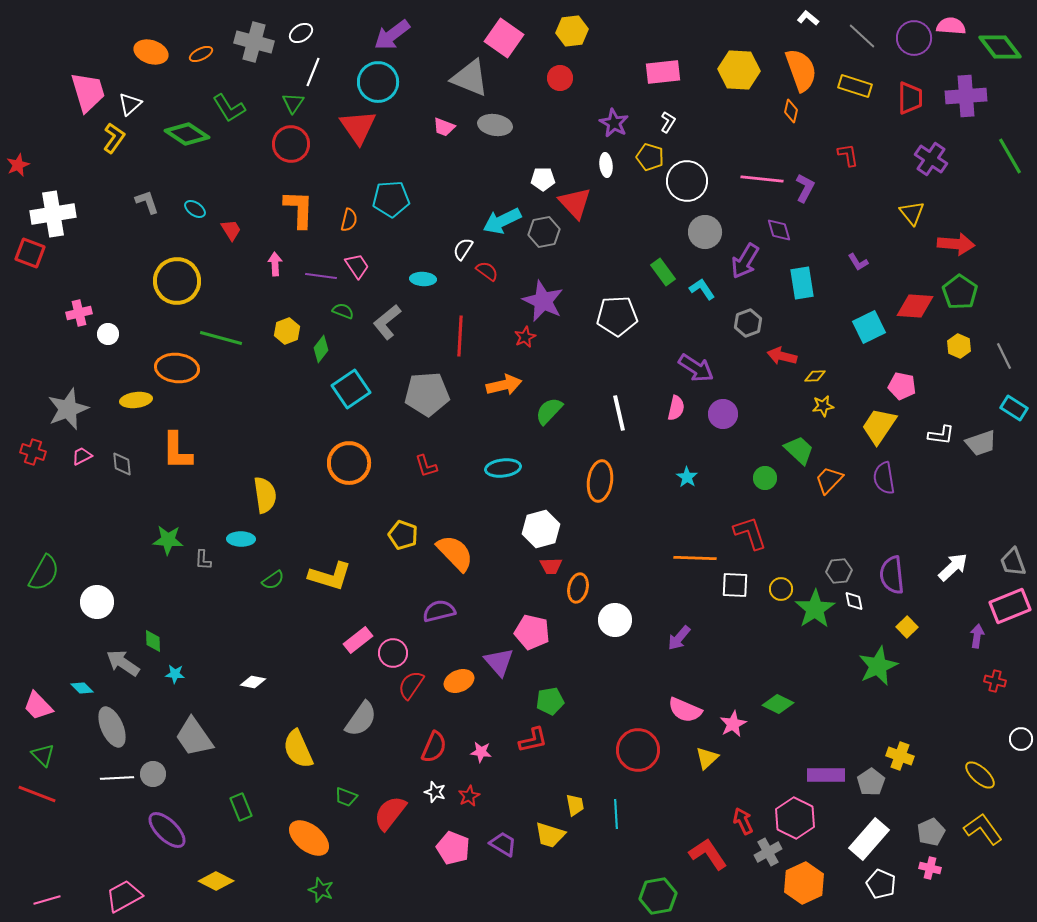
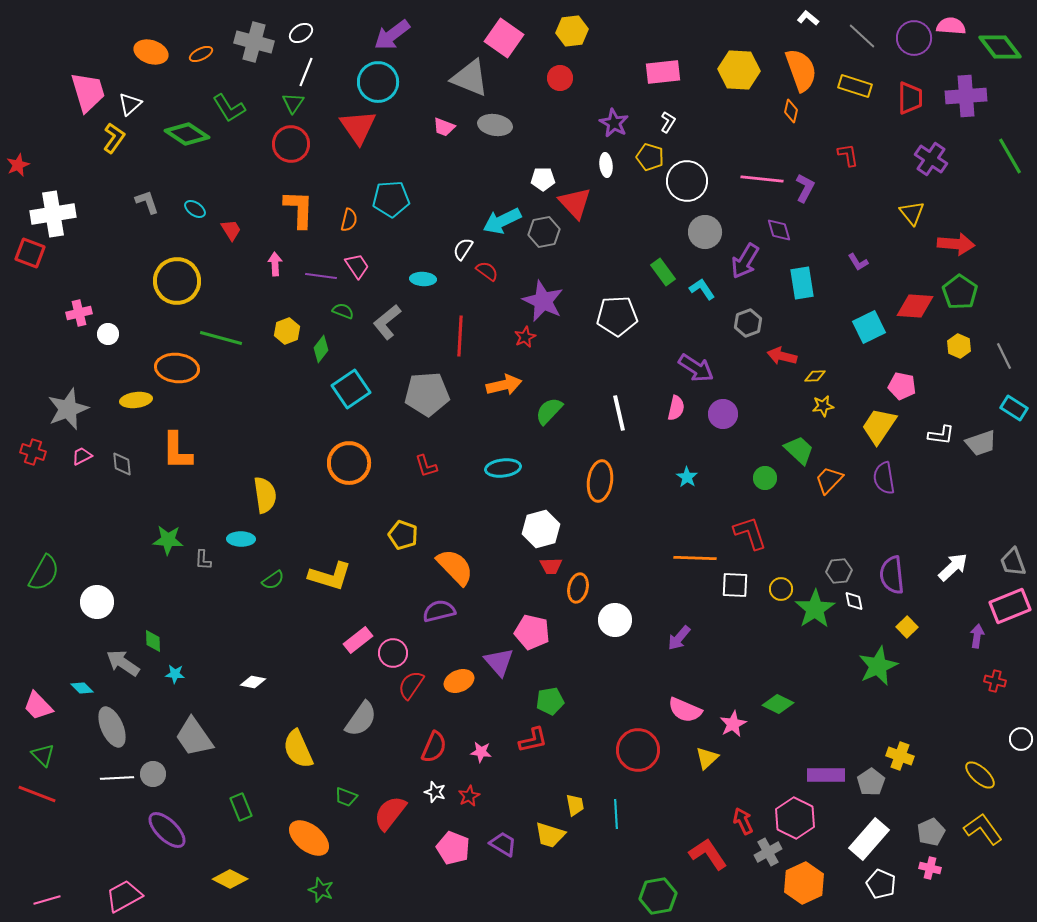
white line at (313, 72): moved 7 px left
orange semicircle at (455, 553): moved 14 px down
yellow diamond at (216, 881): moved 14 px right, 2 px up
